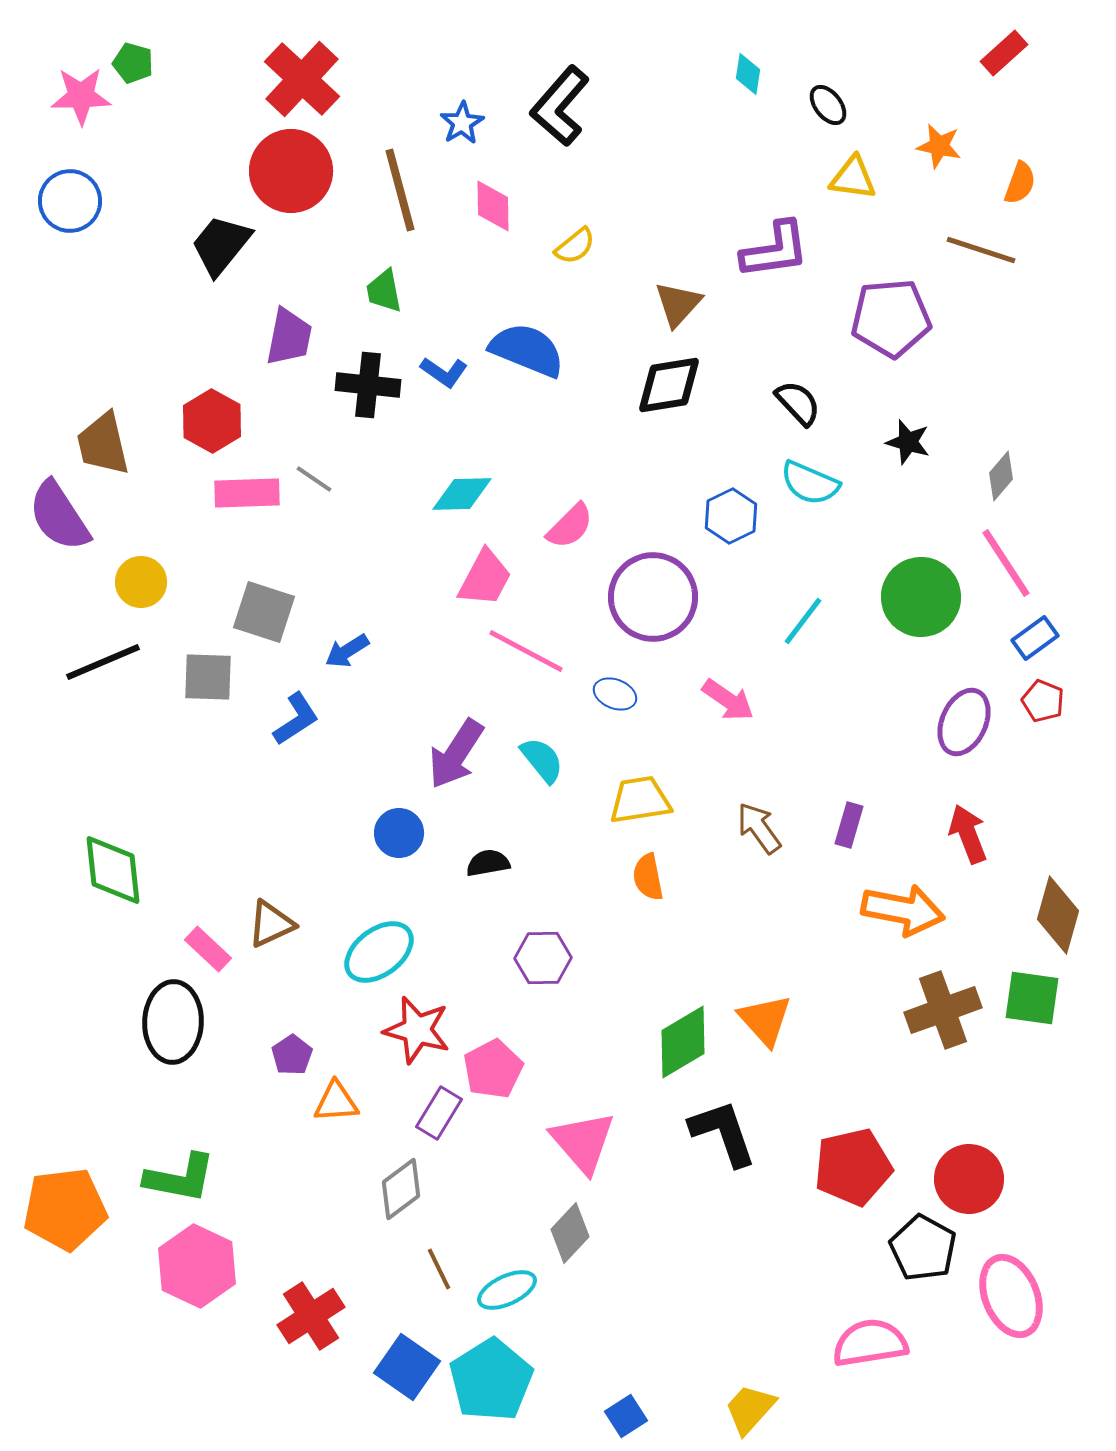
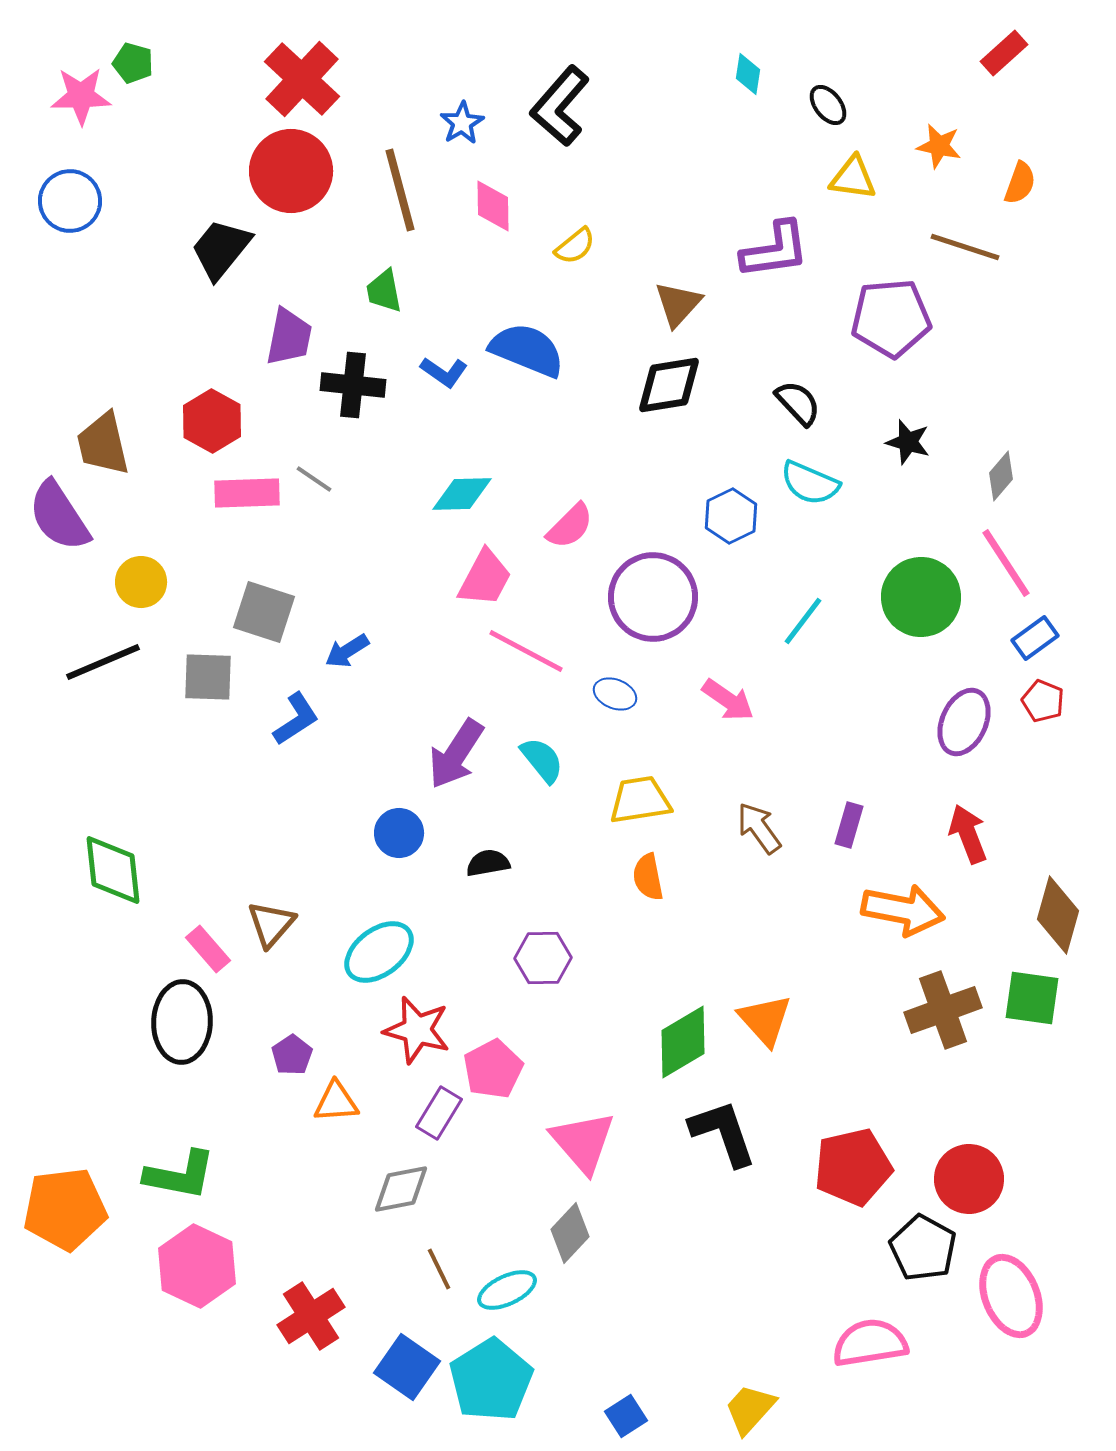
black trapezoid at (221, 245): moved 4 px down
brown line at (981, 250): moved 16 px left, 3 px up
black cross at (368, 385): moved 15 px left
brown triangle at (271, 924): rotated 24 degrees counterclockwise
pink rectangle at (208, 949): rotated 6 degrees clockwise
black ellipse at (173, 1022): moved 9 px right
green L-shape at (180, 1178): moved 3 px up
gray diamond at (401, 1189): rotated 26 degrees clockwise
